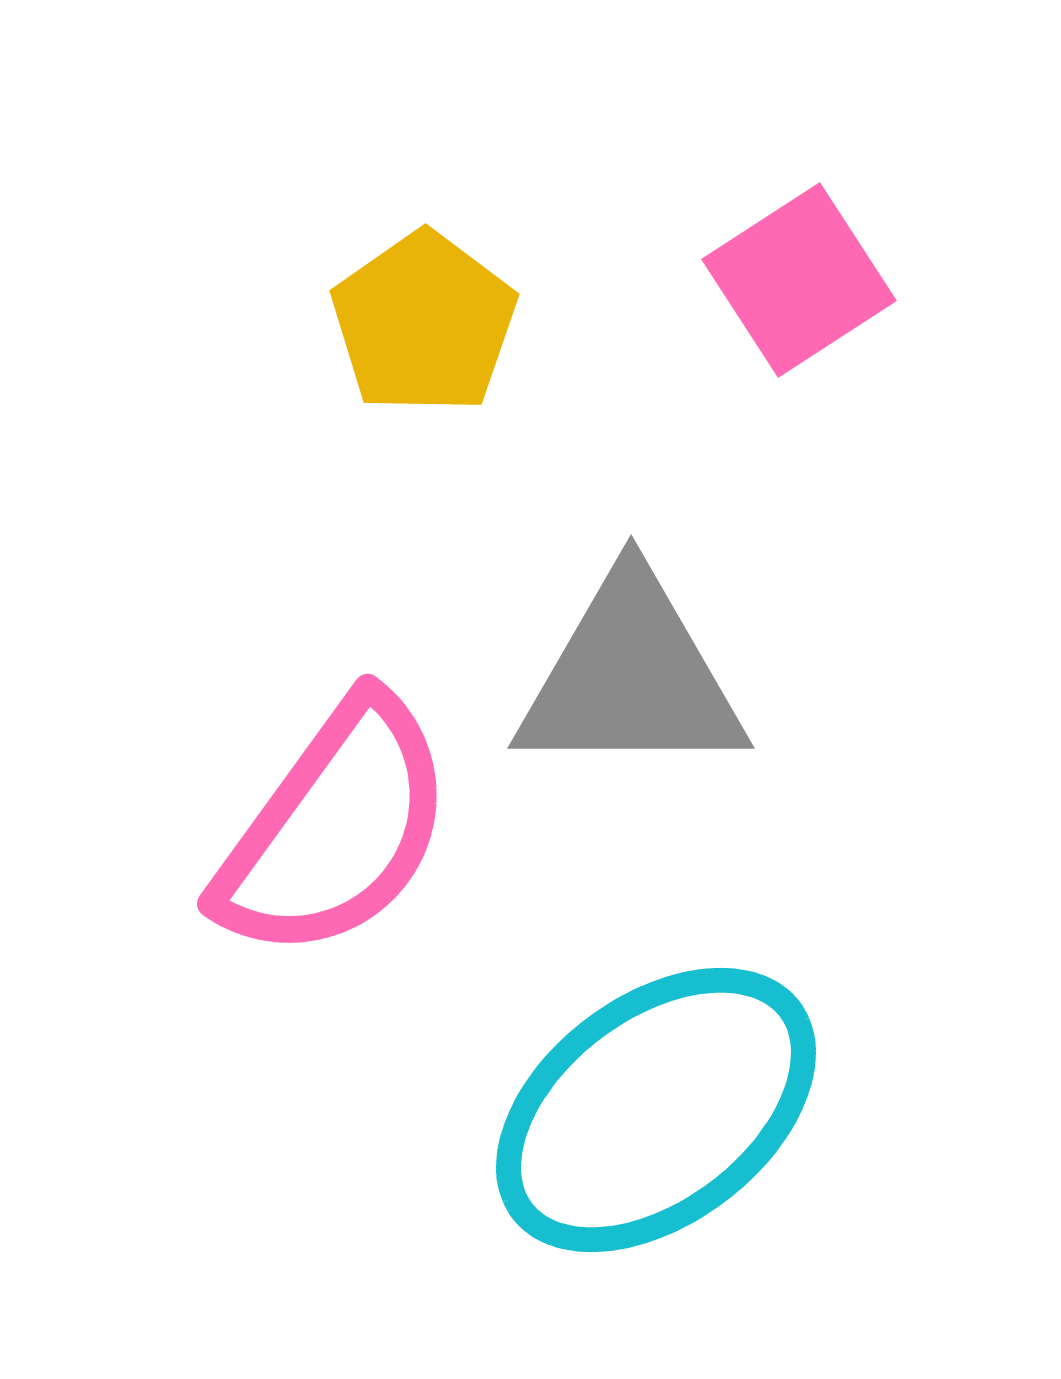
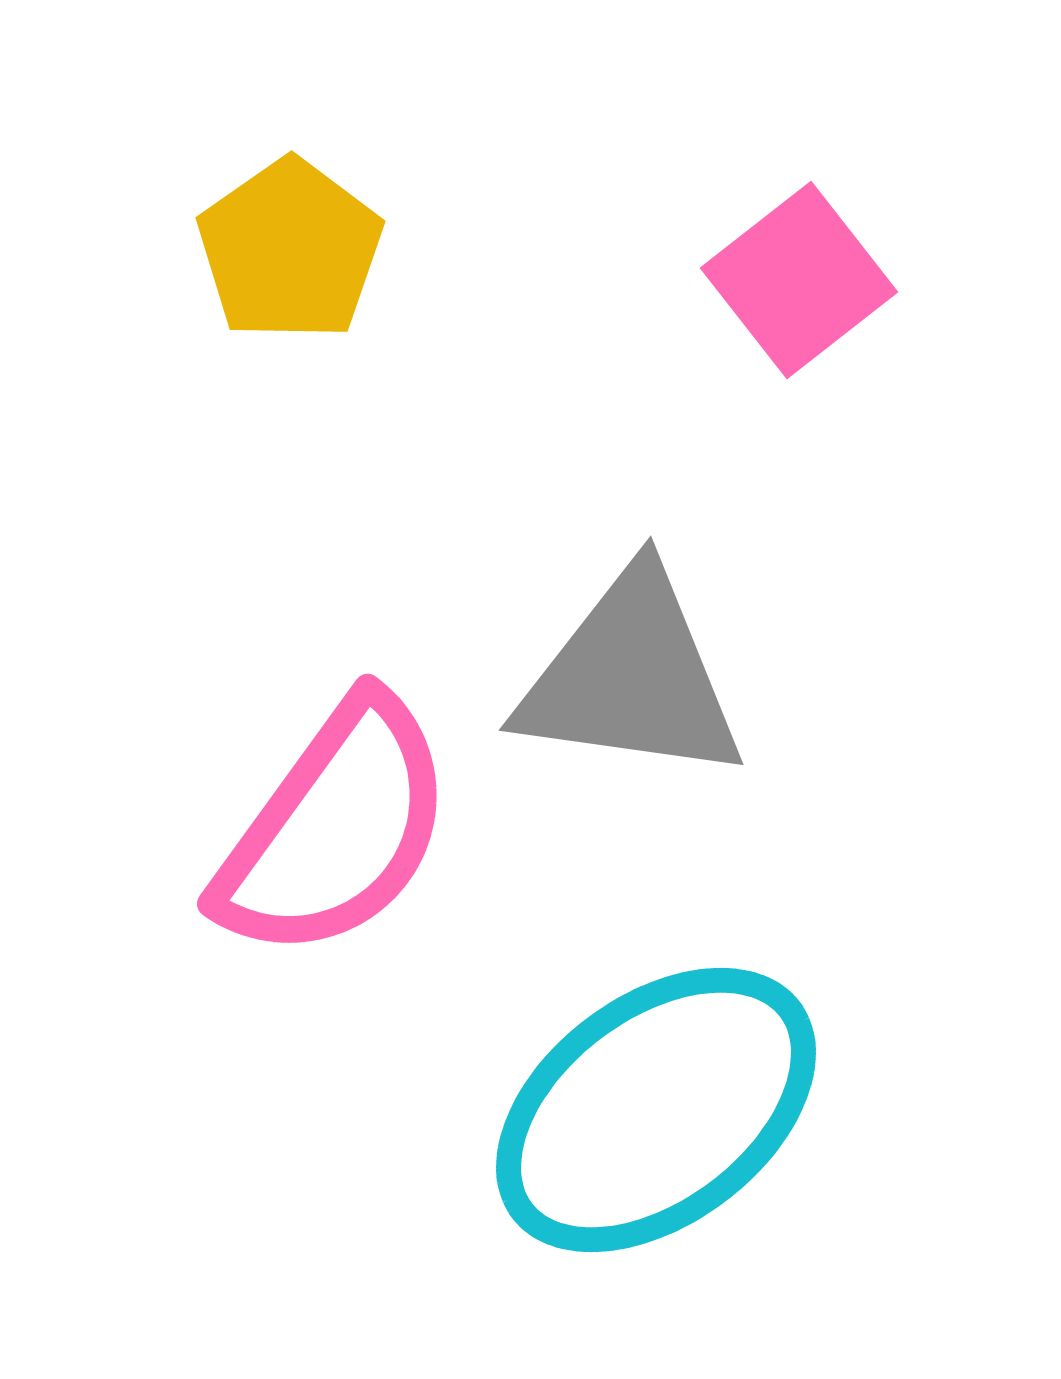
pink square: rotated 5 degrees counterclockwise
yellow pentagon: moved 134 px left, 73 px up
gray triangle: rotated 8 degrees clockwise
